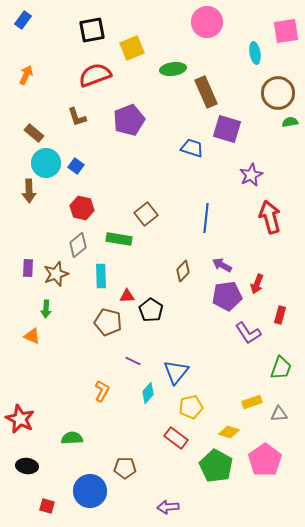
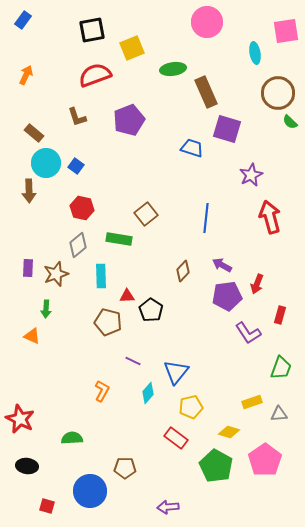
green semicircle at (290, 122): rotated 126 degrees counterclockwise
